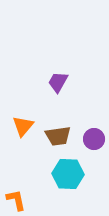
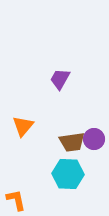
purple trapezoid: moved 2 px right, 3 px up
brown trapezoid: moved 14 px right, 6 px down
